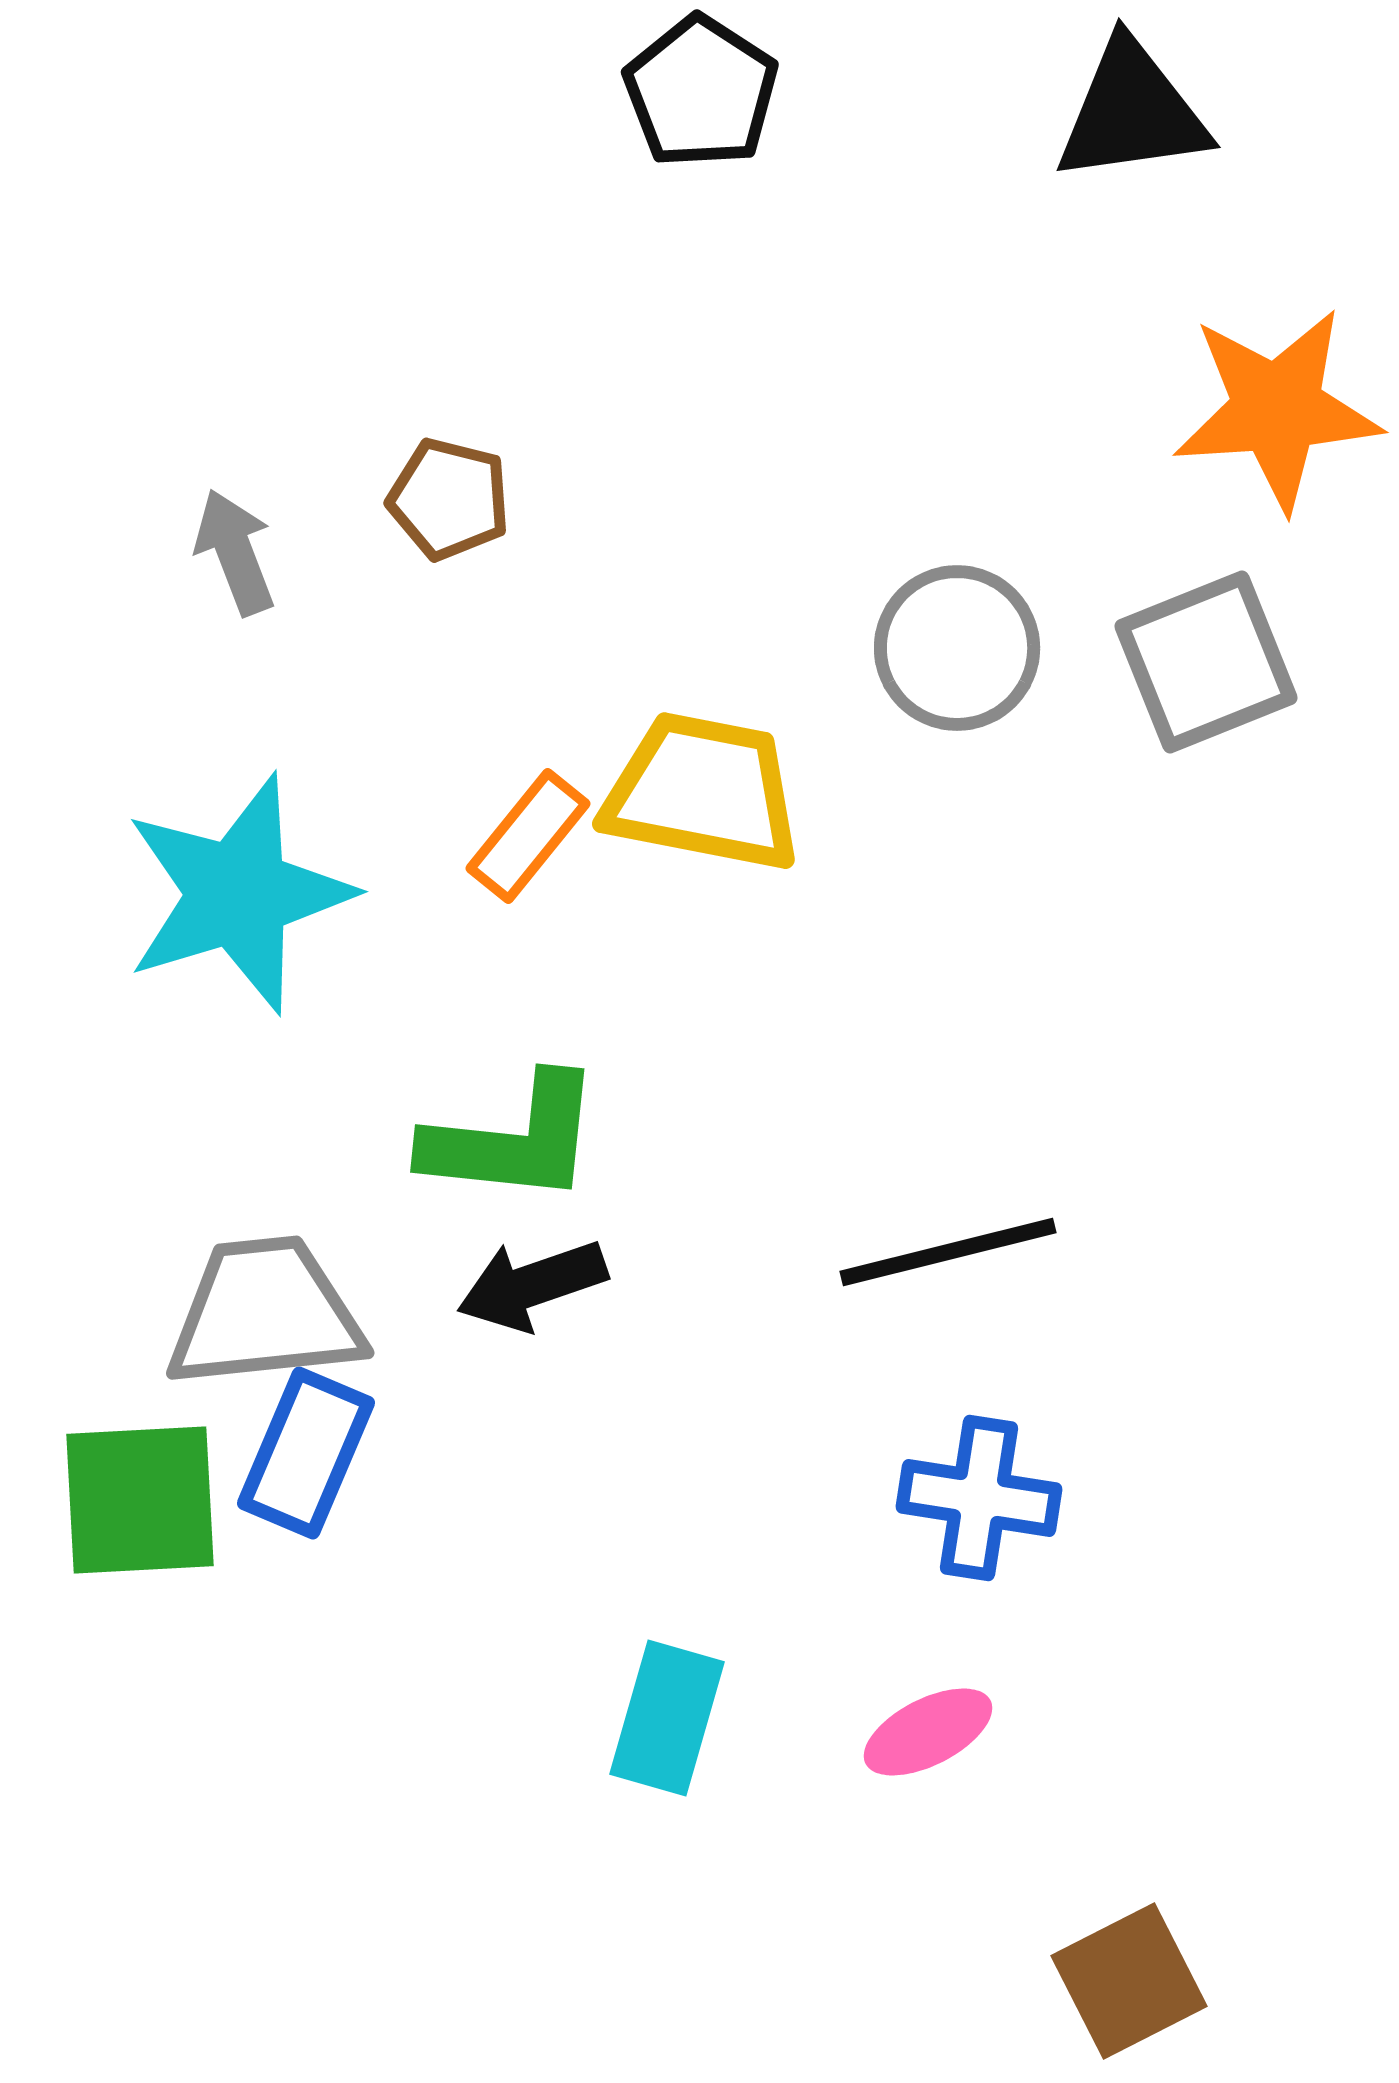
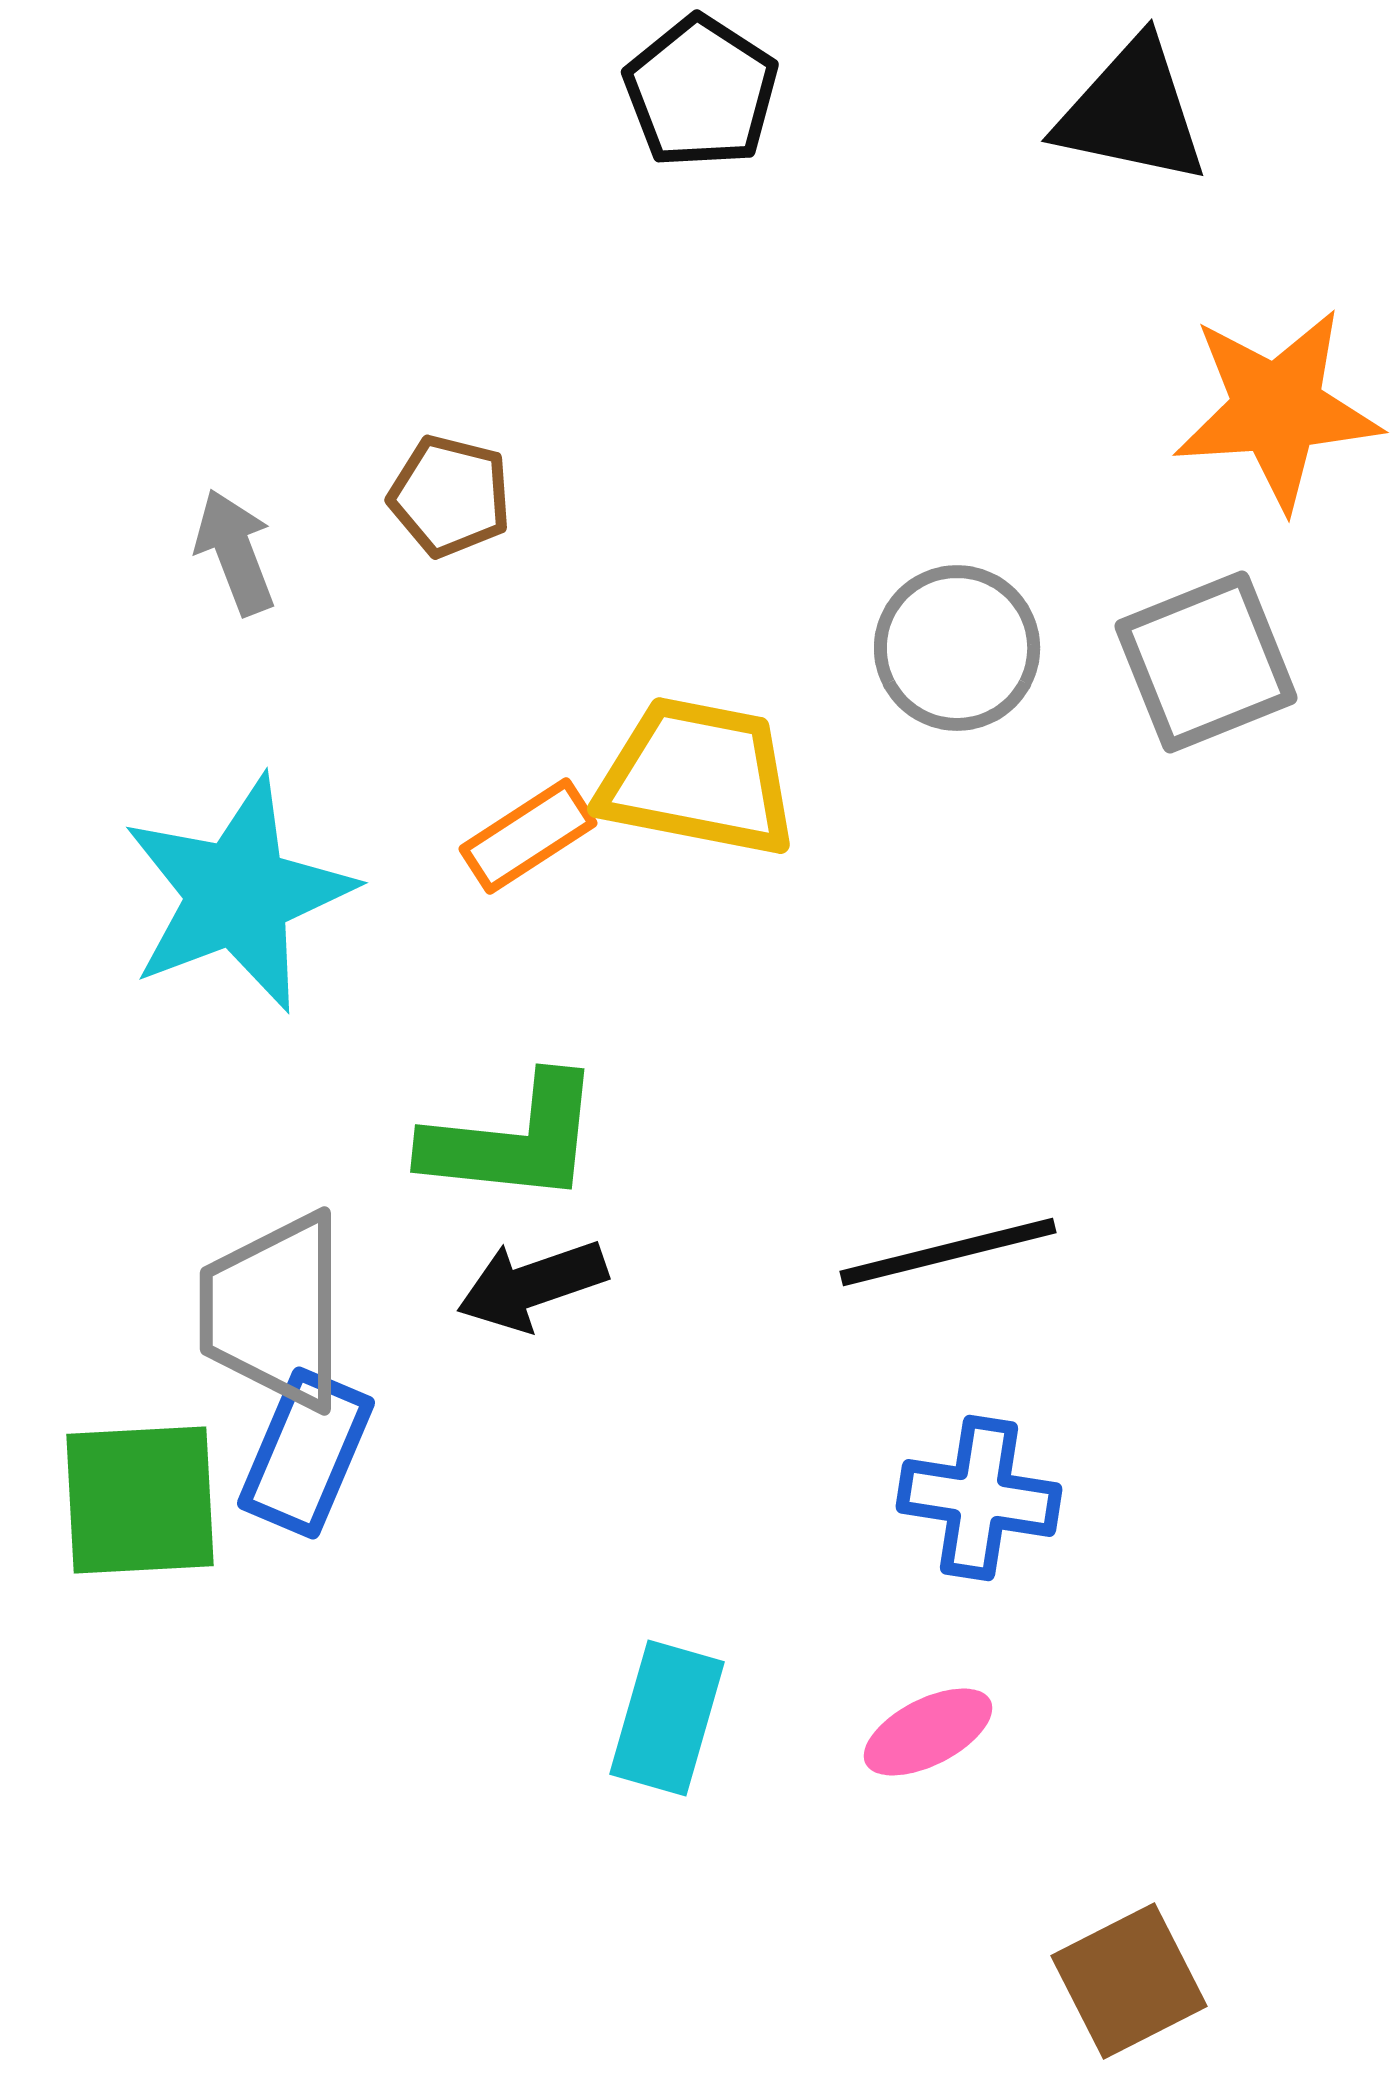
black triangle: rotated 20 degrees clockwise
brown pentagon: moved 1 px right, 3 px up
yellow trapezoid: moved 5 px left, 15 px up
orange rectangle: rotated 18 degrees clockwise
cyan star: rotated 4 degrees counterclockwise
gray trapezoid: moved 9 px right, 2 px up; rotated 84 degrees counterclockwise
